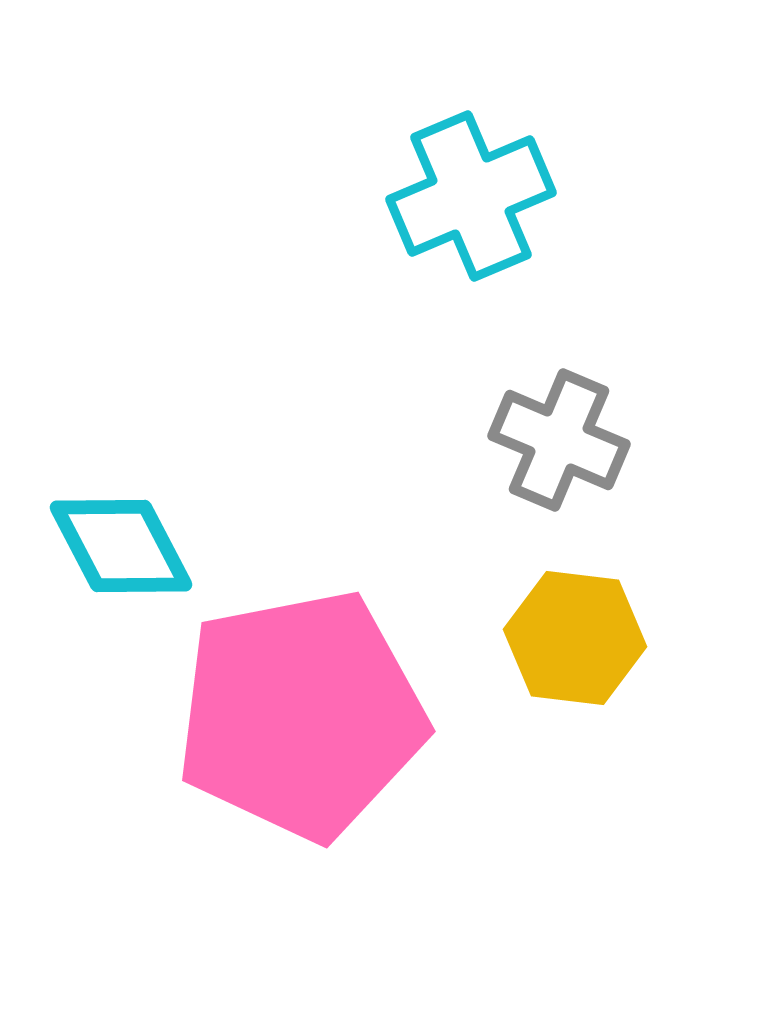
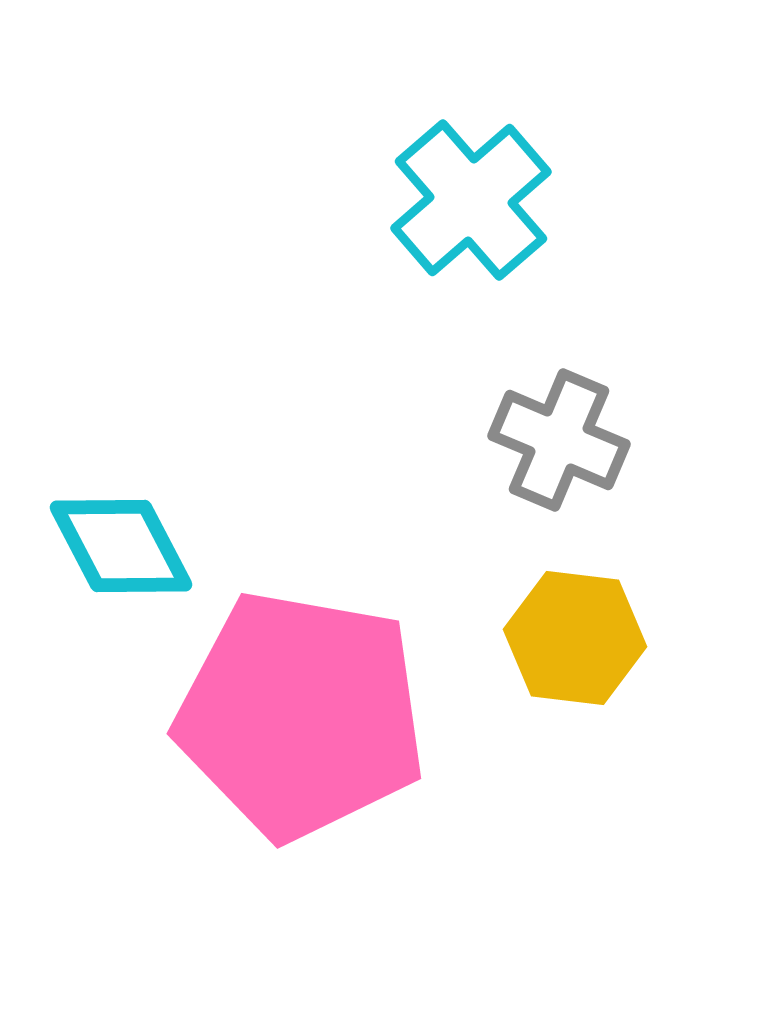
cyan cross: moved 4 px down; rotated 18 degrees counterclockwise
pink pentagon: rotated 21 degrees clockwise
